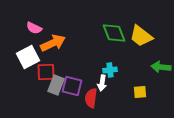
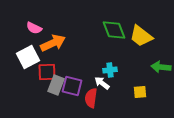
green diamond: moved 3 px up
red square: moved 1 px right
white arrow: rotated 119 degrees clockwise
